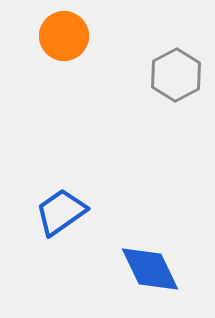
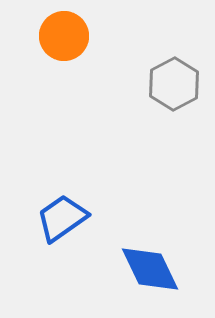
gray hexagon: moved 2 px left, 9 px down
blue trapezoid: moved 1 px right, 6 px down
